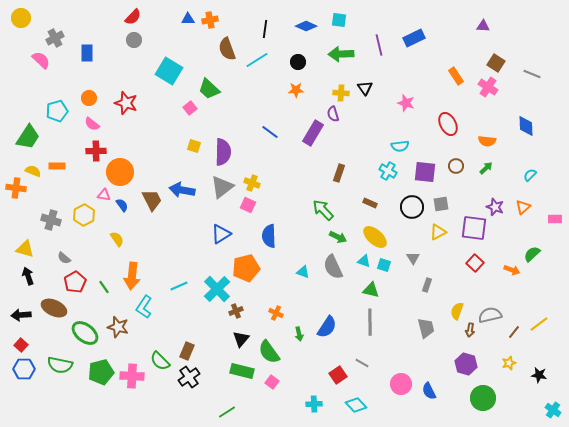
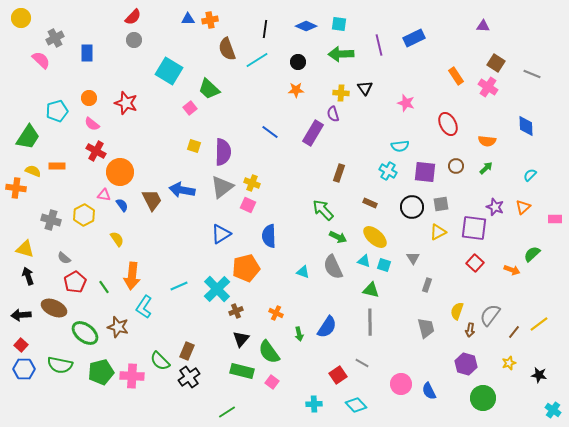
cyan square at (339, 20): moved 4 px down
red cross at (96, 151): rotated 30 degrees clockwise
gray semicircle at (490, 315): rotated 40 degrees counterclockwise
